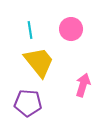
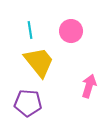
pink circle: moved 2 px down
pink arrow: moved 6 px right, 1 px down
